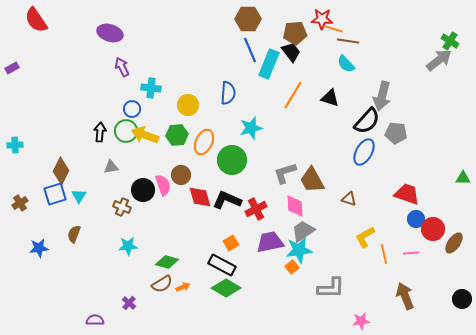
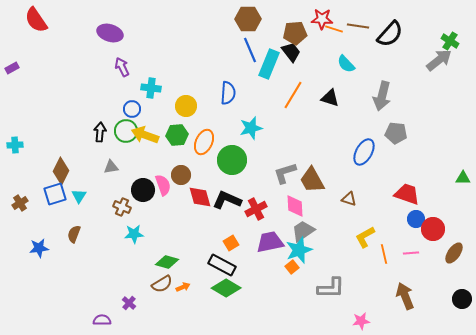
brown line at (348, 41): moved 10 px right, 15 px up
yellow circle at (188, 105): moved 2 px left, 1 px down
black semicircle at (367, 121): moved 23 px right, 87 px up
brown ellipse at (454, 243): moved 10 px down
cyan star at (128, 246): moved 6 px right, 12 px up
cyan star at (299, 250): rotated 12 degrees counterclockwise
purple semicircle at (95, 320): moved 7 px right
